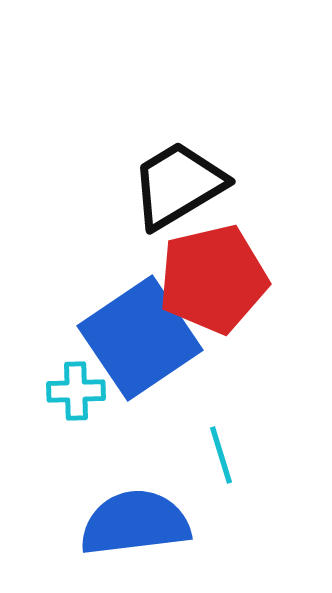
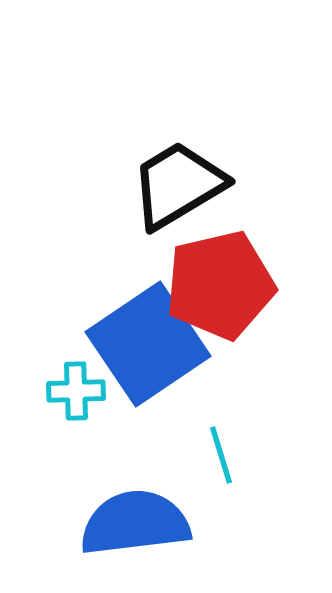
red pentagon: moved 7 px right, 6 px down
blue square: moved 8 px right, 6 px down
